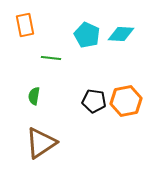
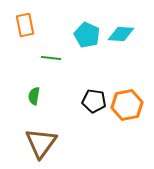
orange hexagon: moved 1 px right, 4 px down
brown triangle: rotated 20 degrees counterclockwise
